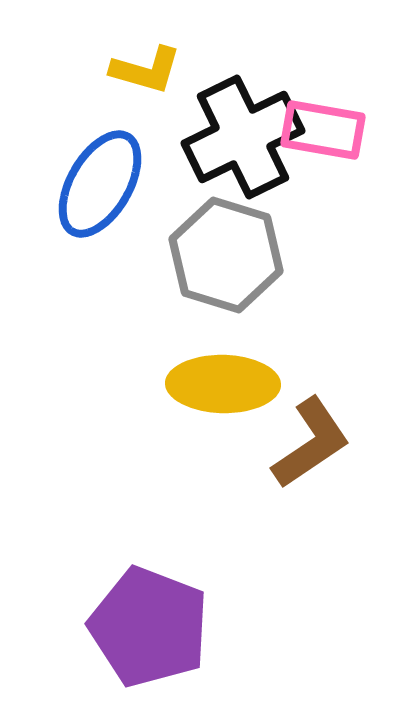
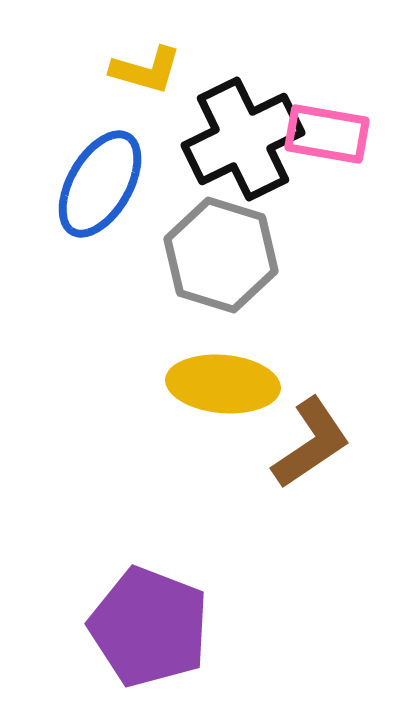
pink rectangle: moved 4 px right, 4 px down
black cross: moved 2 px down
gray hexagon: moved 5 px left
yellow ellipse: rotated 4 degrees clockwise
